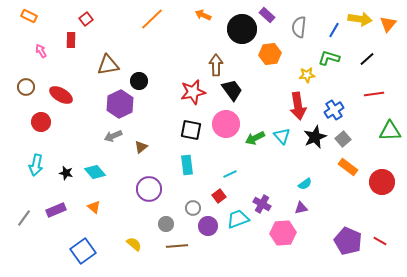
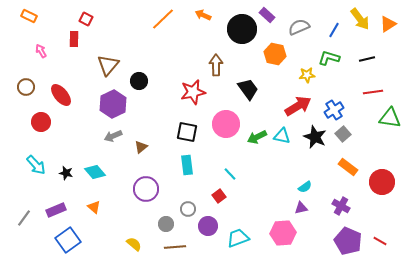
red square at (86, 19): rotated 24 degrees counterclockwise
orange line at (152, 19): moved 11 px right
yellow arrow at (360, 19): rotated 45 degrees clockwise
orange triangle at (388, 24): rotated 18 degrees clockwise
gray semicircle at (299, 27): rotated 60 degrees clockwise
red rectangle at (71, 40): moved 3 px right, 1 px up
orange hexagon at (270, 54): moved 5 px right; rotated 20 degrees clockwise
black line at (367, 59): rotated 28 degrees clockwise
brown triangle at (108, 65): rotated 40 degrees counterclockwise
black trapezoid at (232, 90): moved 16 px right, 1 px up
red line at (374, 94): moved 1 px left, 2 px up
red ellipse at (61, 95): rotated 20 degrees clockwise
purple hexagon at (120, 104): moved 7 px left
red arrow at (298, 106): rotated 112 degrees counterclockwise
black square at (191, 130): moved 4 px left, 2 px down
green triangle at (390, 131): moved 13 px up; rotated 10 degrees clockwise
cyan triangle at (282, 136): rotated 36 degrees counterclockwise
black star at (315, 137): rotated 25 degrees counterclockwise
green arrow at (255, 138): moved 2 px right, 1 px up
gray square at (343, 139): moved 5 px up
cyan arrow at (36, 165): rotated 55 degrees counterclockwise
cyan line at (230, 174): rotated 72 degrees clockwise
cyan semicircle at (305, 184): moved 3 px down
purple circle at (149, 189): moved 3 px left
purple cross at (262, 204): moved 79 px right, 2 px down
gray circle at (193, 208): moved 5 px left, 1 px down
cyan trapezoid at (238, 219): moved 19 px down
brown line at (177, 246): moved 2 px left, 1 px down
blue square at (83, 251): moved 15 px left, 11 px up
